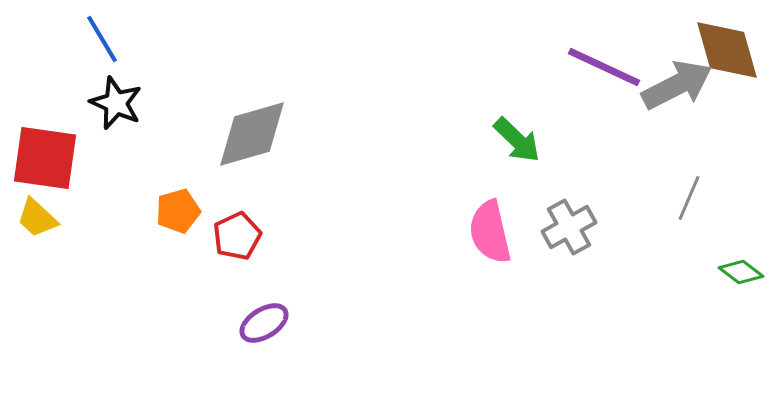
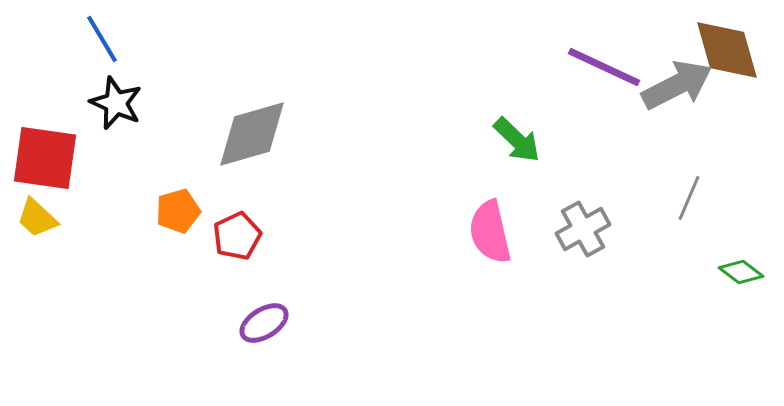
gray cross: moved 14 px right, 2 px down
